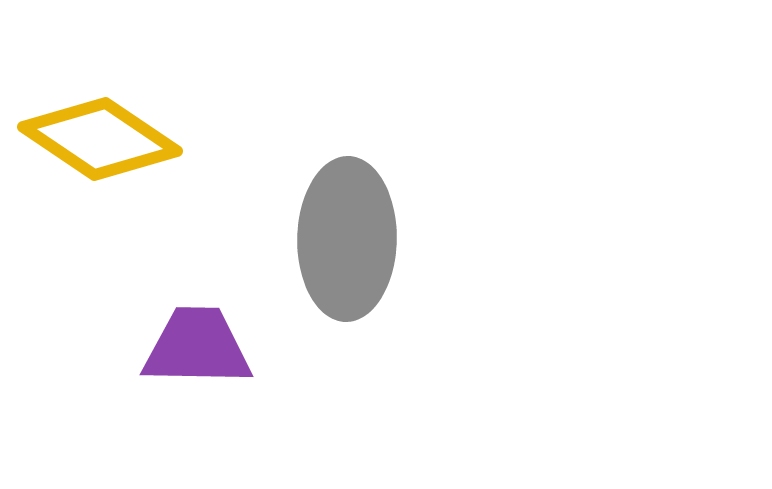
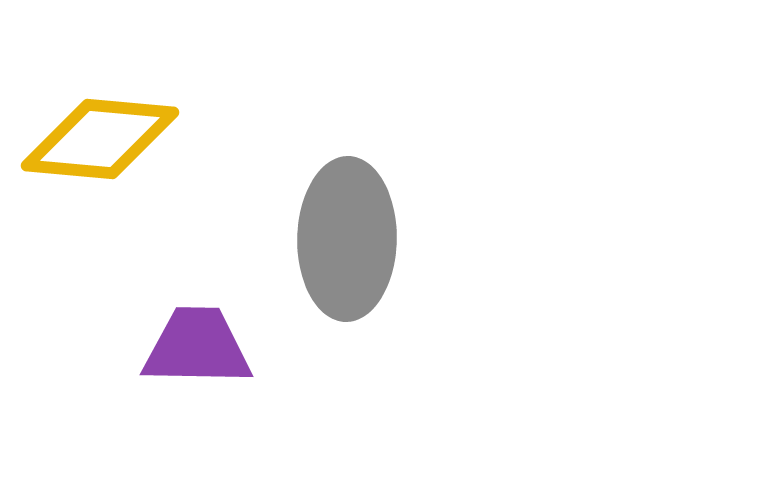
yellow diamond: rotated 29 degrees counterclockwise
